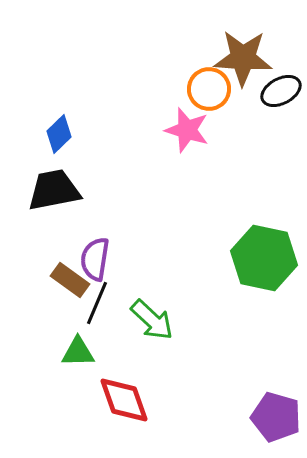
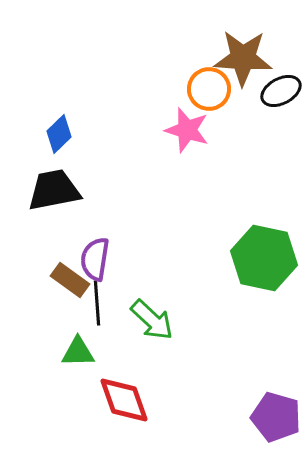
black line: rotated 27 degrees counterclockwise
